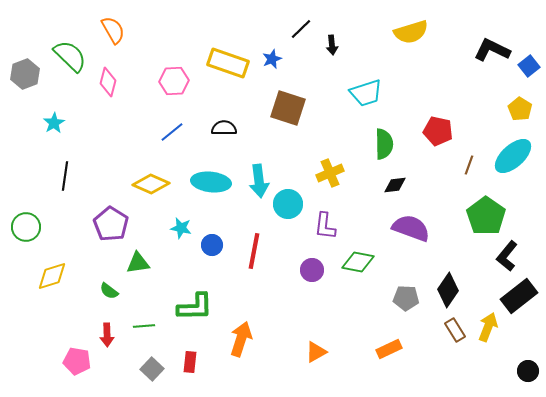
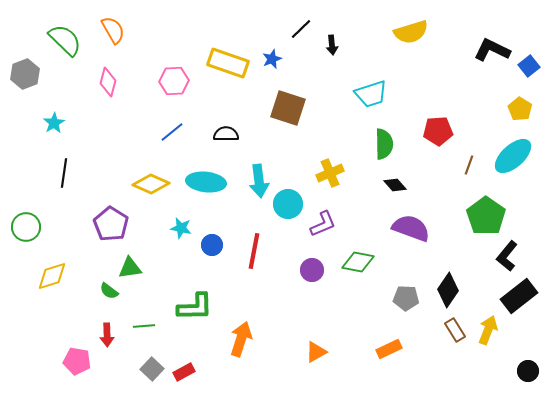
green semicircle at (70, 56): moved 5 px left, 16 px up
cyan trapezoid at (366, 93): moved 5 px right, 1 px down
black semicircle at (224, 128): moved 2 px right, 6 px down
red pentagon at (438, 131): rotated 16 degrees counterclockwise
black line at (65, 176): moved 1 px left, 3 px up
cyan ellipse at (211, 182): moved 5 px left
black diamond at (395, 185): rotated 55 degrees clockwise
purple L-shape at (325, 226): moved 2 px left, 2 px up; rotated 120 degrees counterclockwise
green triangle at (138, 263): moved 8 px left, 5 px down
yellow arrow at (488, 327): moved 3 px down
red rectangle at (190, 362): moved 6 px left, 10 px down; rotated 55 degrees clockwise
